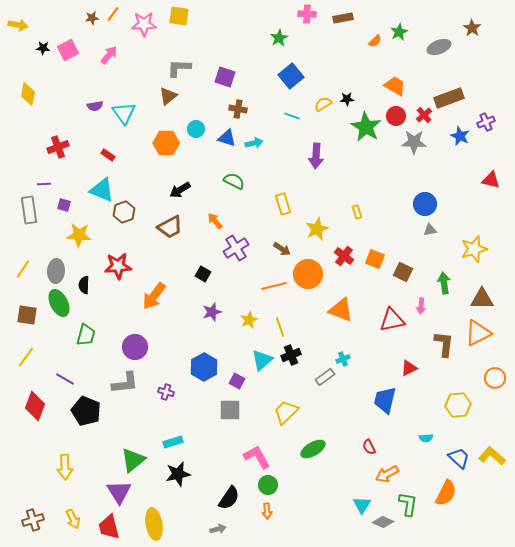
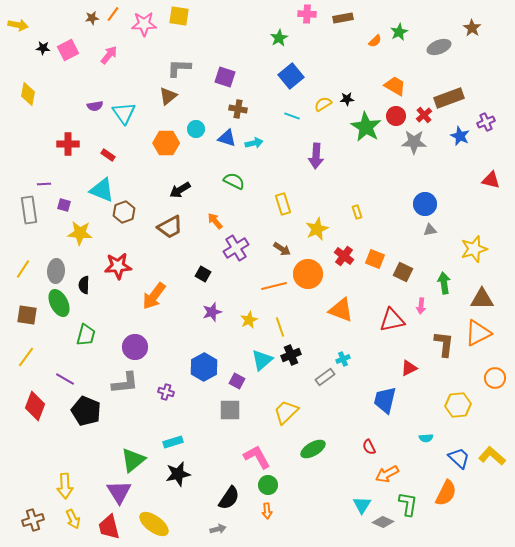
red cross at (58, 147): moved 10 px right, 3 px up; rotated 20 degrees clockwise
yellow star at (79, 235): moved 1 px right, 2 px up
yellow arrow at (65, 467): moved 19 px down
yellow ellipse at (154, 524): rotated 44 degrees counterclockwise
